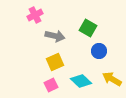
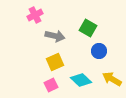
cyan diamond: moved 1 px up
